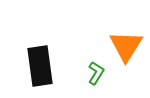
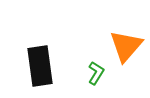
orange triangle: rotated 9 degrees clockwise
